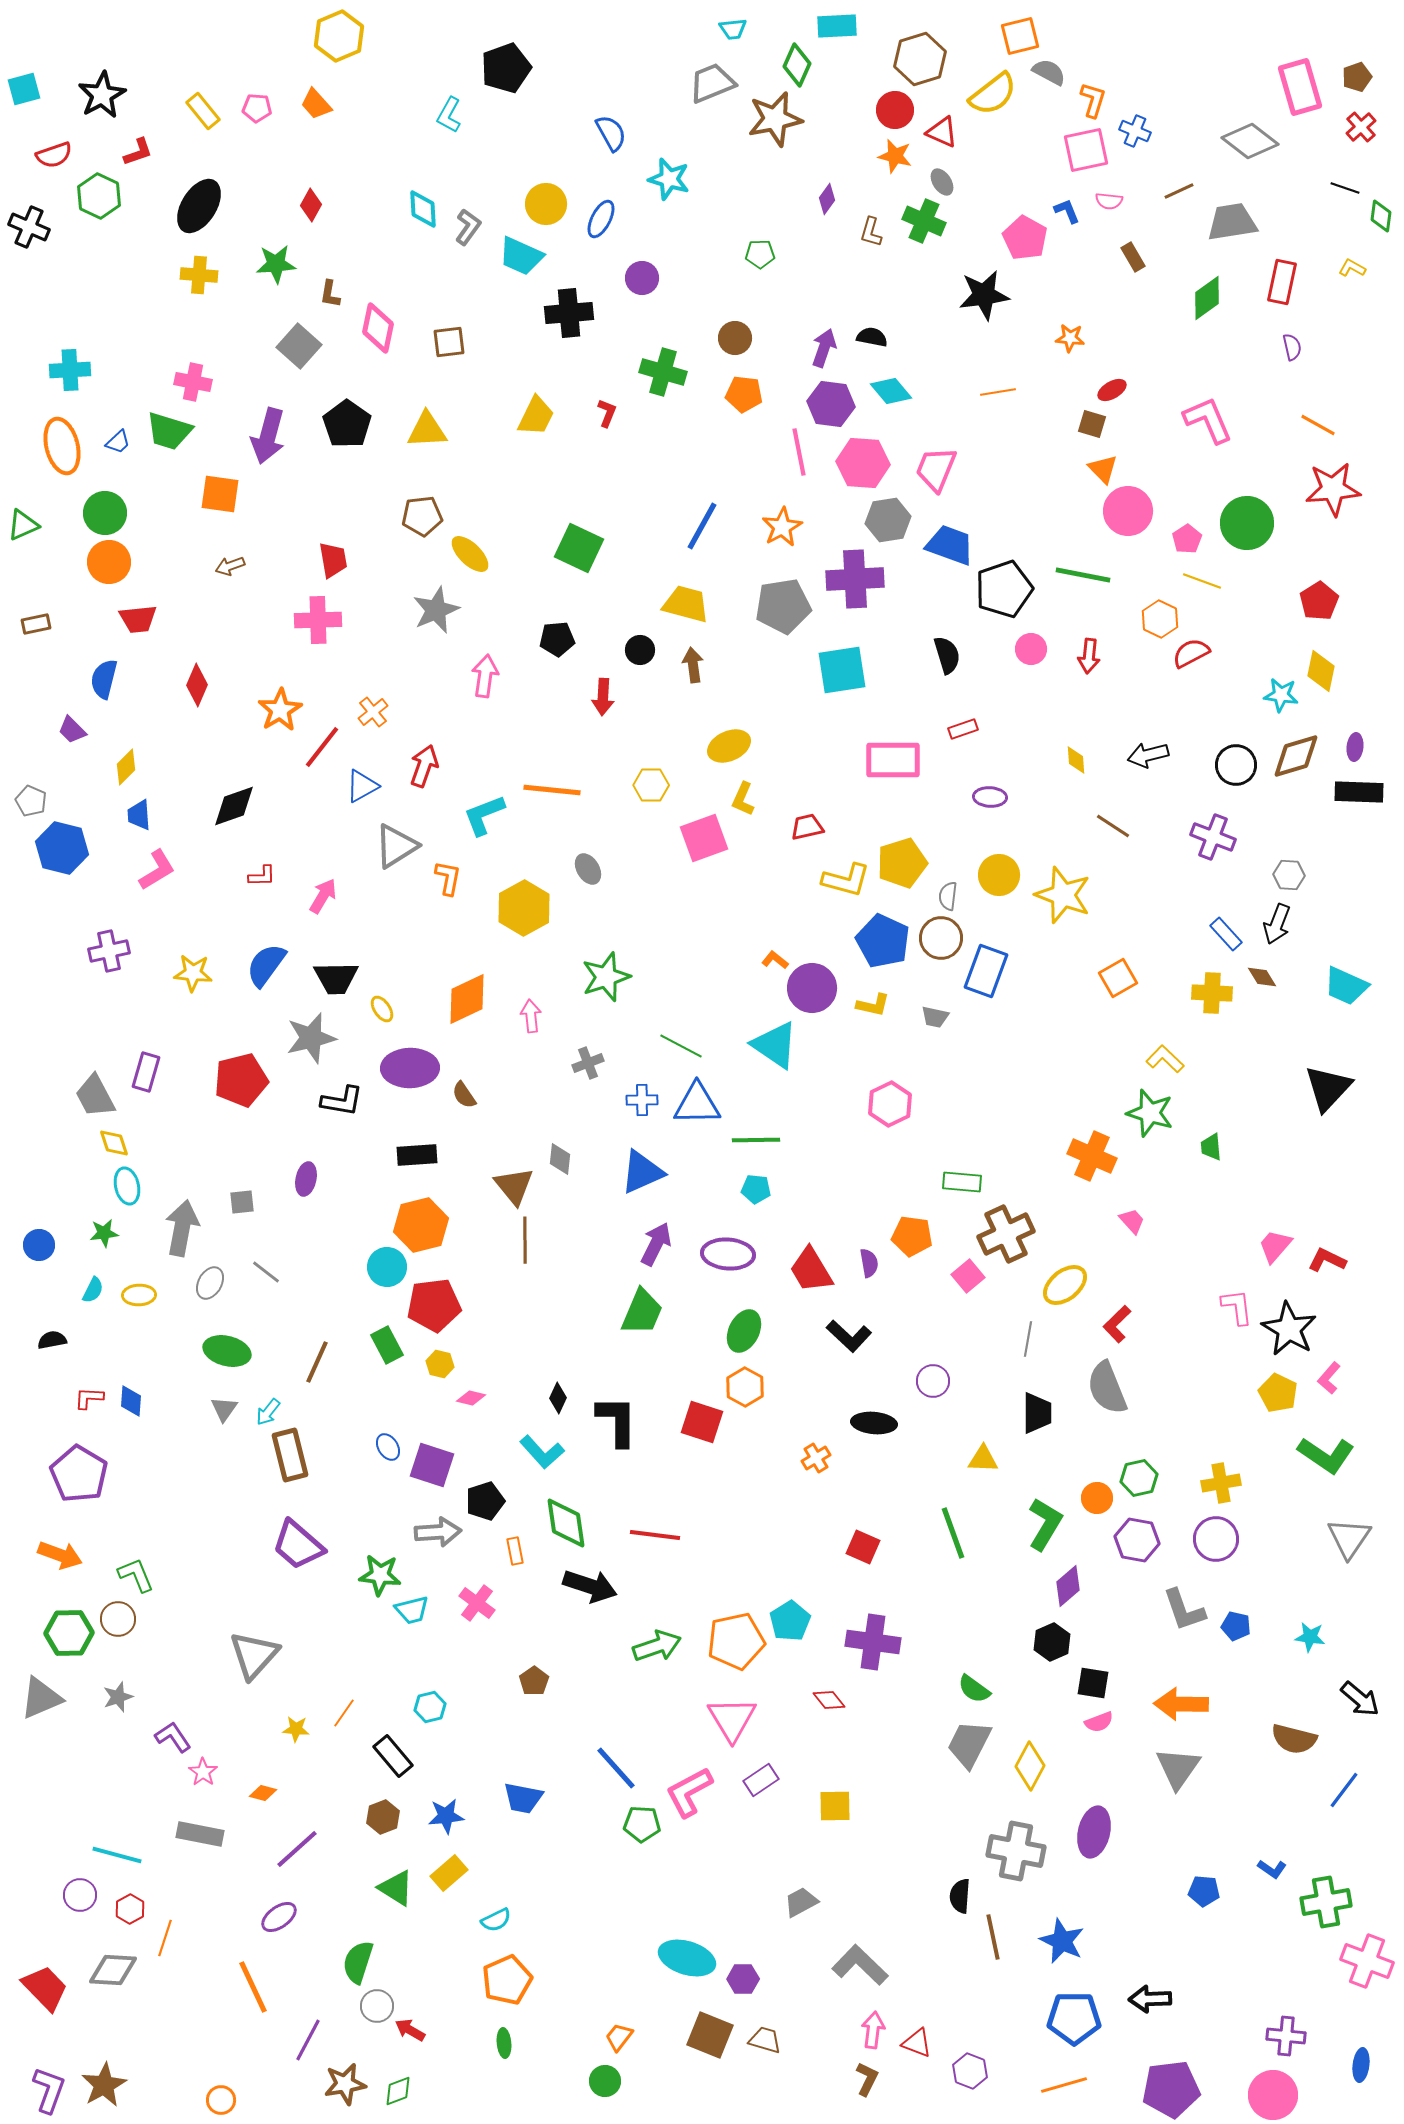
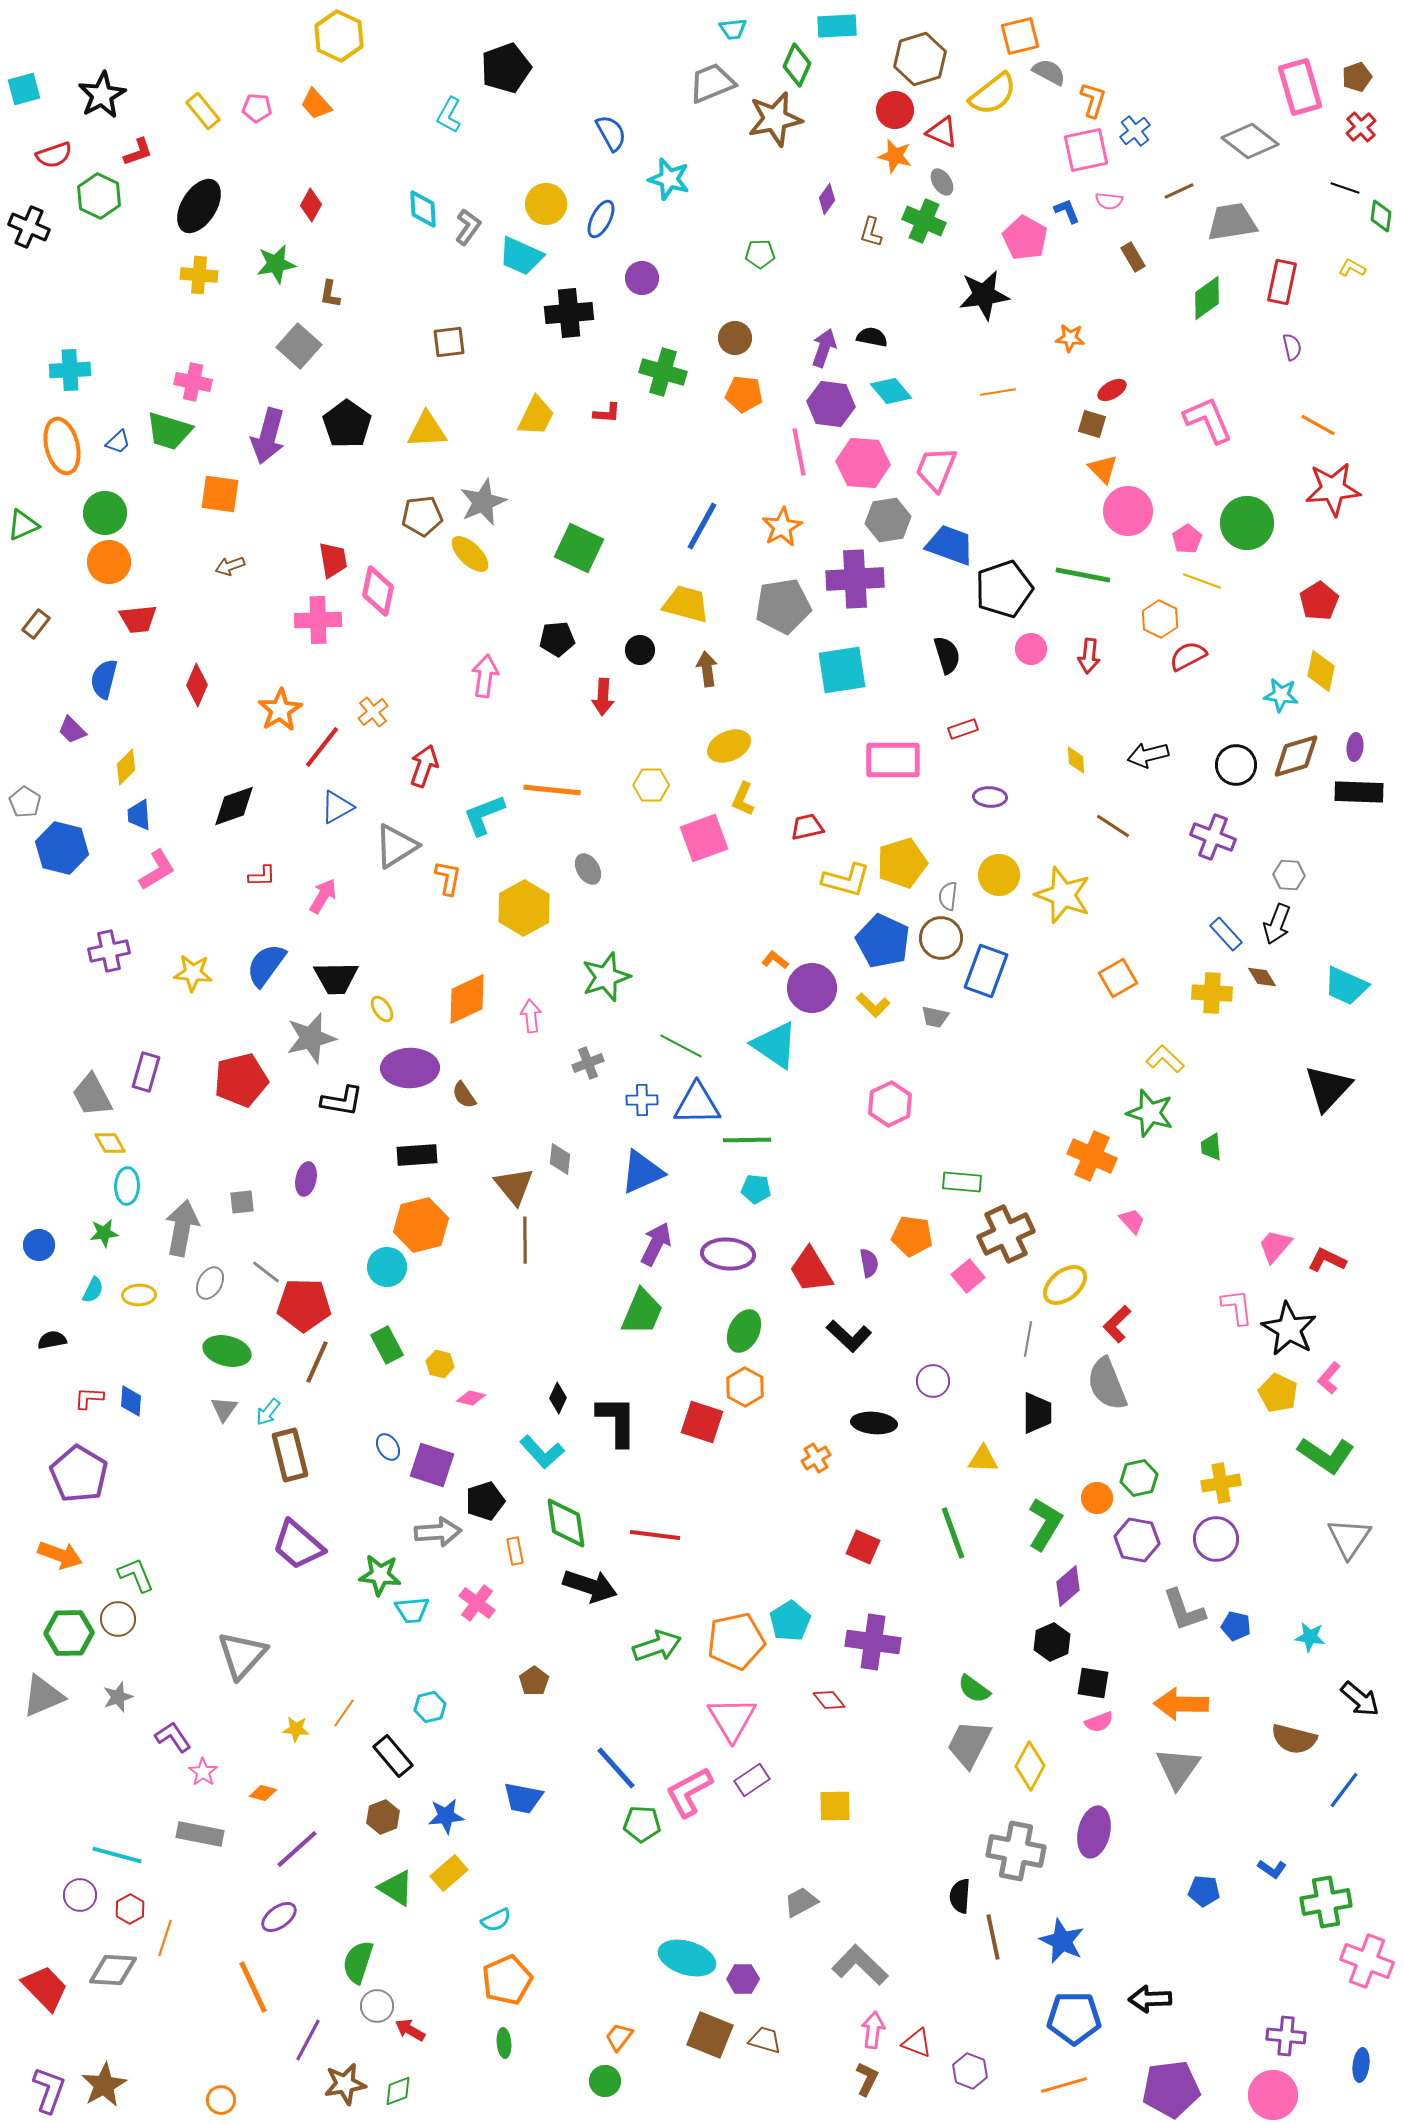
yellow hexagon at (339, 36): rotated 12 degrees counterclockwise
blue cross at (1135, 131): rotated 28 degrees clockwise
green star at (276, 264): rotated 6 degrees counterclockwise
pink diamond at (378, 328): moved 263 px down
red L-shape at (607, 413): rotated 72 degrees clockwise
gray star at (436, 610): moved 47 px right, 108 px up
brown rectangle at (36, 624): rotated 40 degrees counterclockwise
red semicircle at (1191, 653): moved 3 px left, 3 px down
brown arrow at (693, 665): moved 14 px right, 4 px down
blue triangle at (362, 786): moved 25 px left, 21 px down
gray pentagon at (31, 801): moved 6 px left, 1 px down; rotated 8 degrees clockwise
yellow L-shape at (873, 1005): rotated 32 degrees clockwise
gray trapezoid at (95, 1096): moved 3 px left, 1 px up
green line at (756, 1140): moved 9 px left
yellow diamond at (114, 1143): moved 4 px left; rotated 12 degrees counterclockwise
cyan ellipse at (127, 1186): rotated 15 degrees clockwise
red pentagon at (434, 1305): moved 130 px left; rotated 8 degrees clockwise
gray semicircle at (1107, 1388): moved 4 px up
cyan trapezoid at (412, 1610): rotated 9 degrees clockwise
gray triangle at (254, 1655): moved 12 px left
gray triangle at (41, 1698): moved 2 px right, 2 px up
purple rectangle at (761, 1780): moved 9 px left
